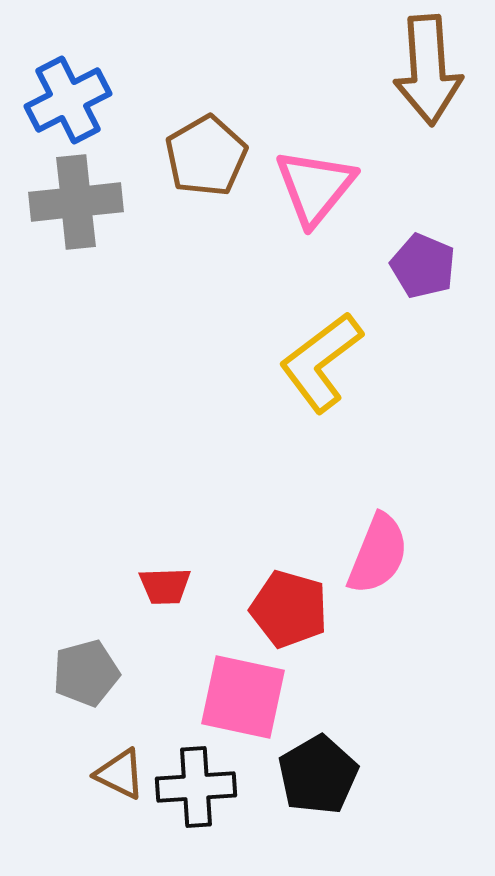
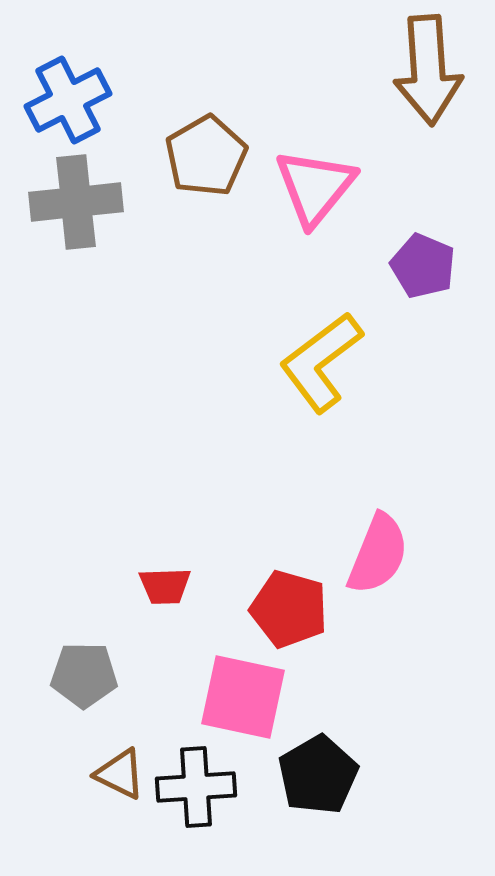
gray pentagon: moved 2 px left, 2 px down; rotated 16 degrees clockwise
